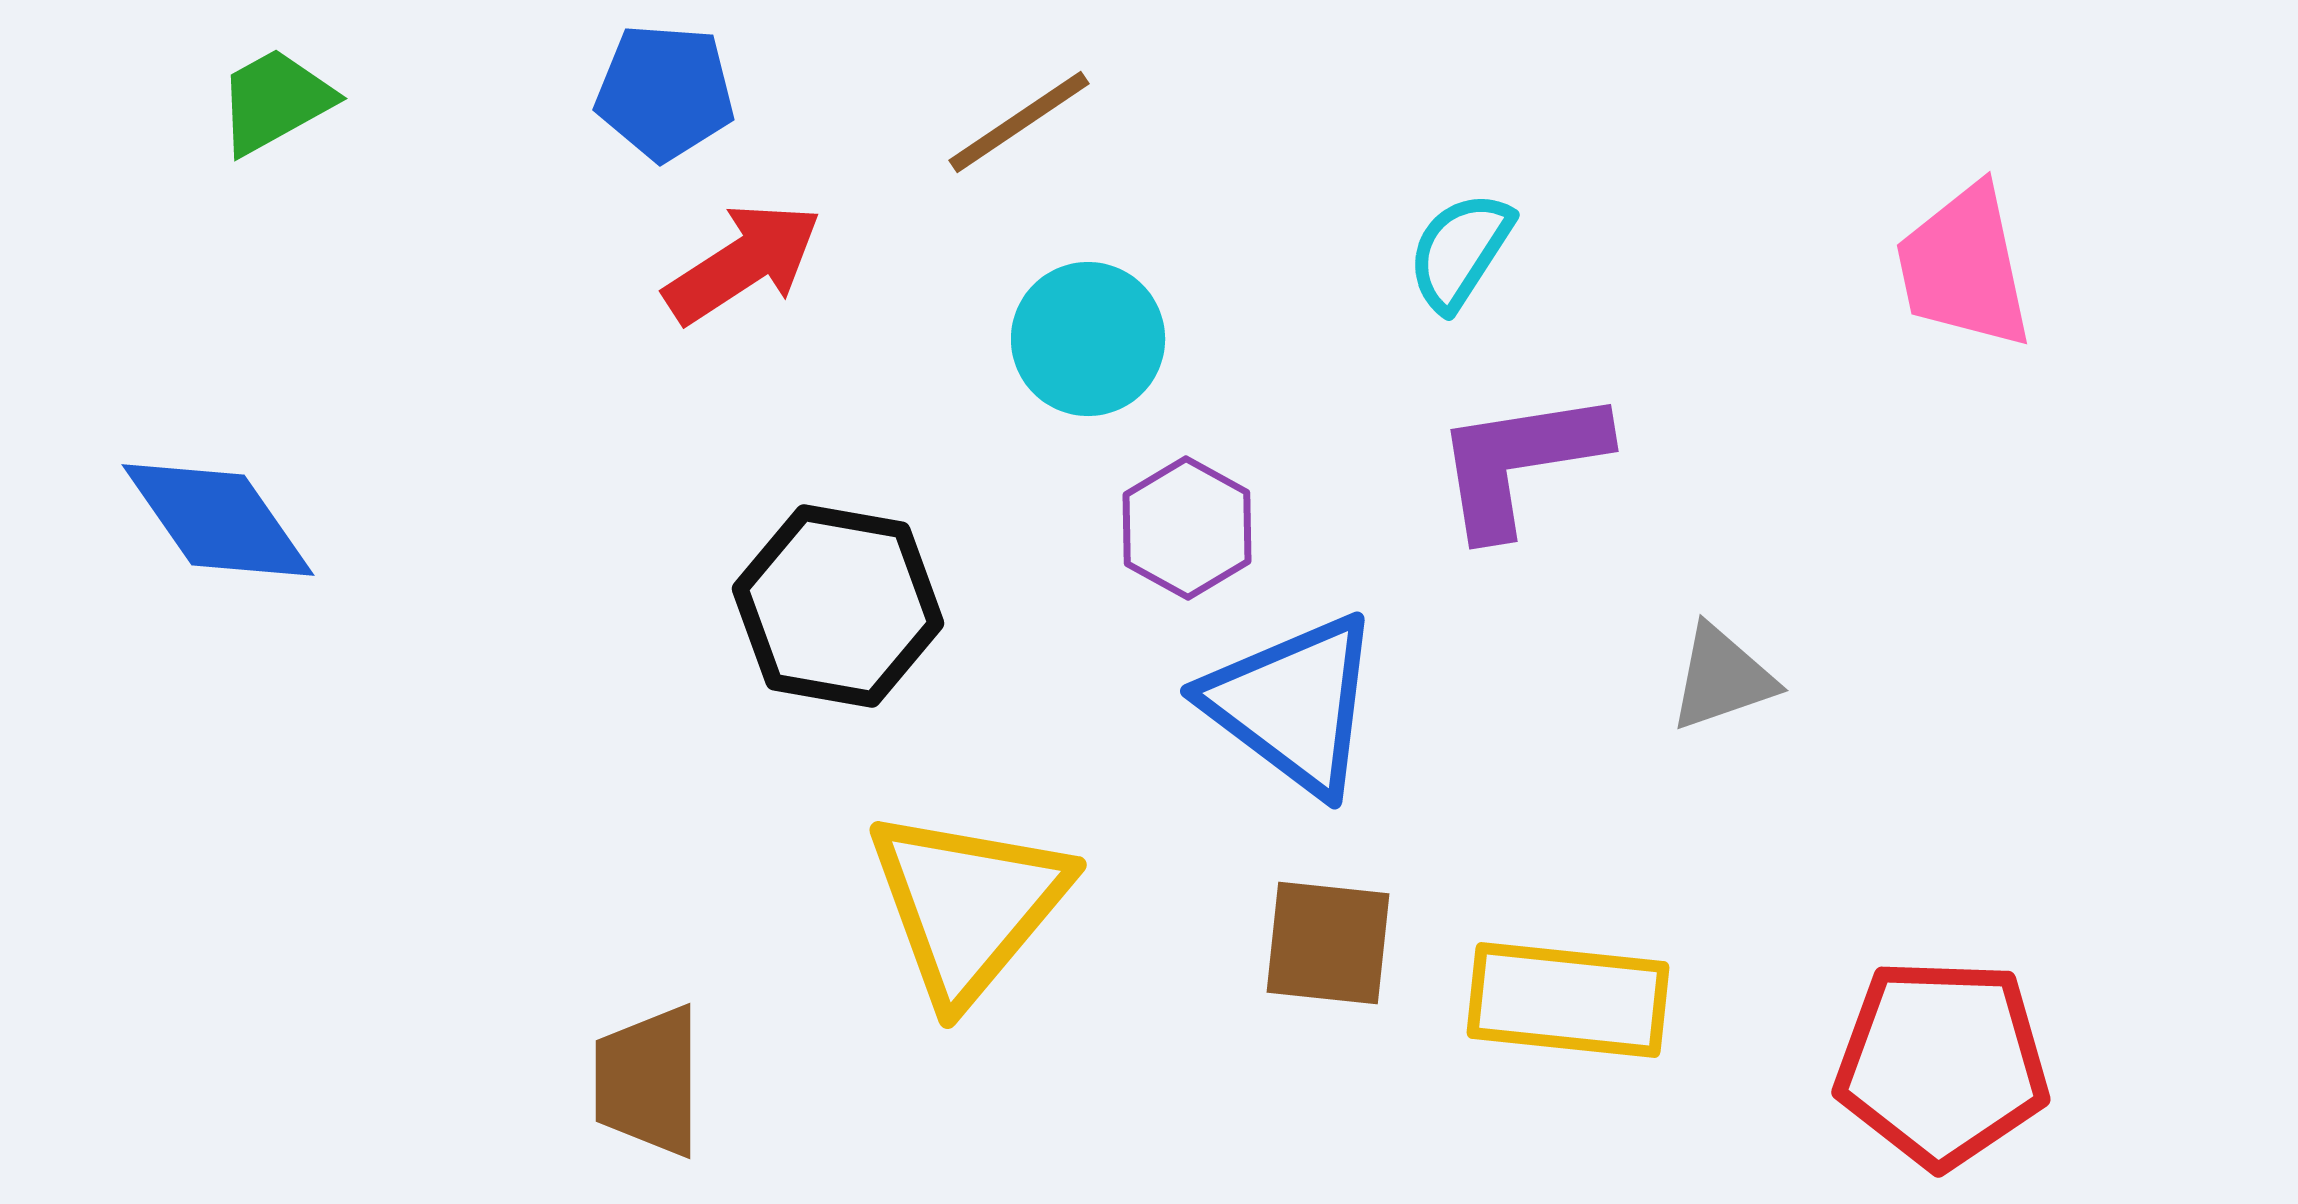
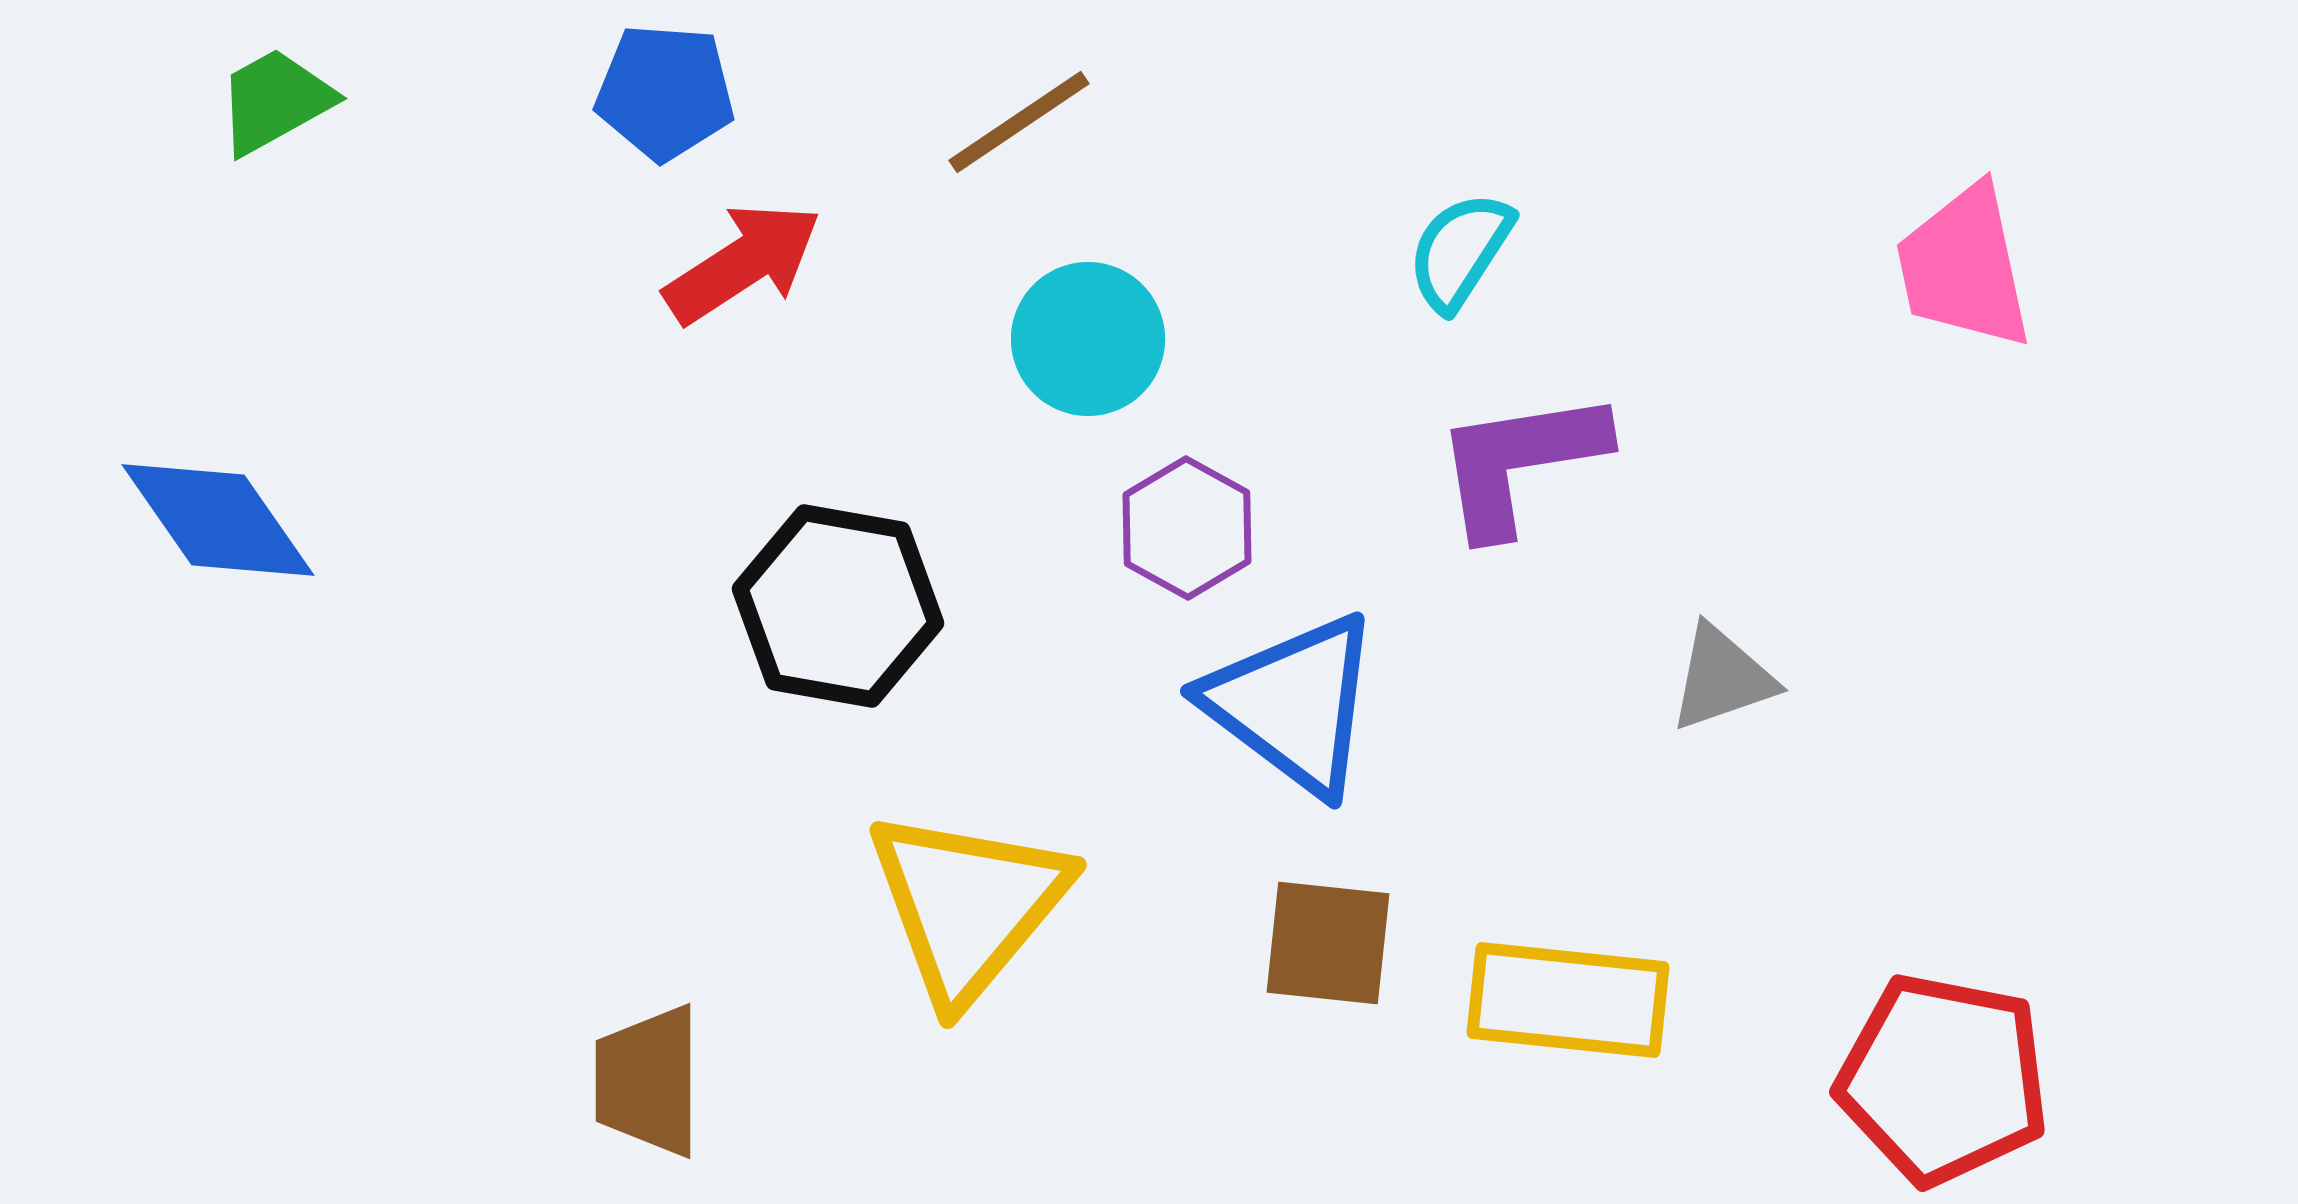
red pentagon: moved 1 px right, 16 px down; rotated 9 degrees clockwise
